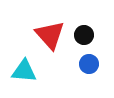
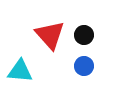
blue circle: moved 5 px left, 2 px down
cyan triangle: moved 4 px left
